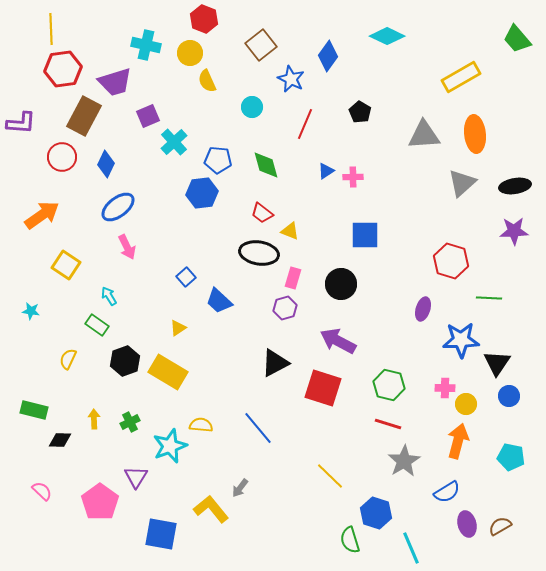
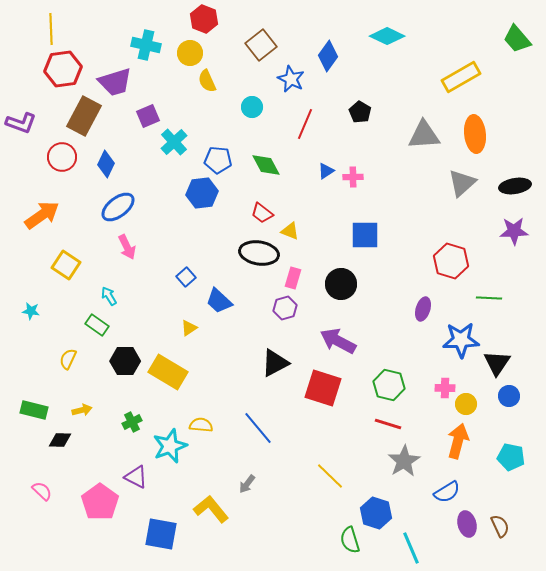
purple L-shape at (21, 123): rotated 16 degrees clockwise
green diamond at (266, 165): rotated 12 degrees counterclockwise
yellow triangle at (178, 328): moved 11 px right
black hexagon at (125, 361): rotated 20 degrees clockwise
yellow arrow at (94, 419): moved 12 px left, 9 px up; rotated 78 degrees clockwise
green cross at (130, 422): moved 2 px right
purple triangle at (136, 477): rotated 35 degrees counterclockwise
gray arrow at (240, 488): moved 7 px right, 4 px up
brown semicircle at (500, 526): rotated 95 degrees clockwise
